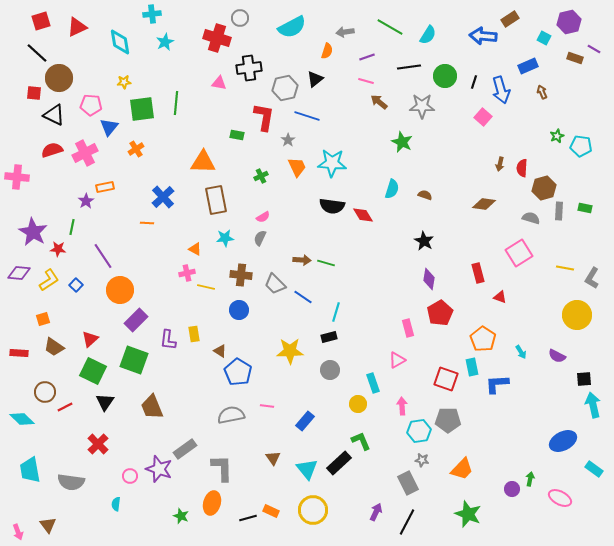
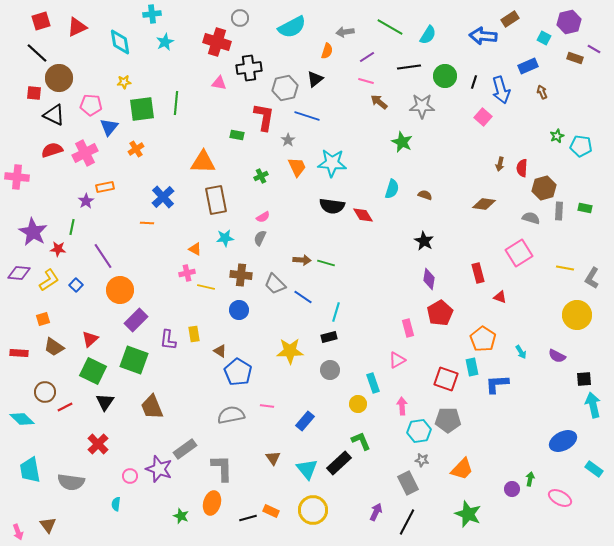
red cross at (217, 38): moved 4 px down
purple line at (367, 57): rotated 14 degrees counterclockwise
